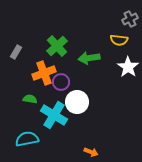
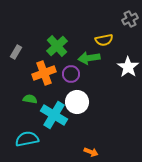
yellow semicircle: moved 15 px left; rotated 18 degrees counterclockwise
purple circle: moved 10 px right, 8 px up
